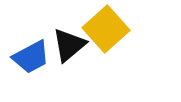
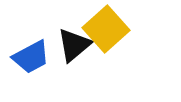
black triangle: moved 5 px right
